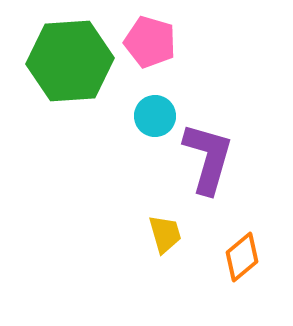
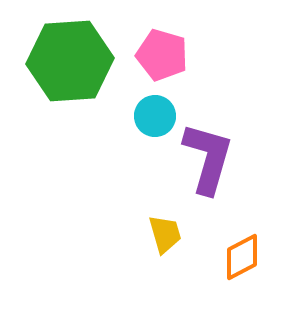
pink pentagon: moved 12 px right, 13 px down
orange diamond: rotated 12 degrees clockwise
